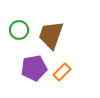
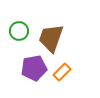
green circle: moved 1 px down
brown trapezoid: moved 3 px down
